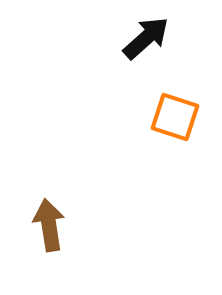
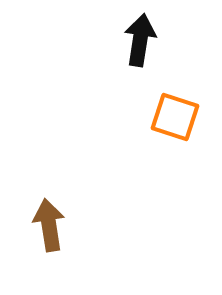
black arrow: moved 6 px left, 2 px down; rotated 39 degrees counterclockwise
